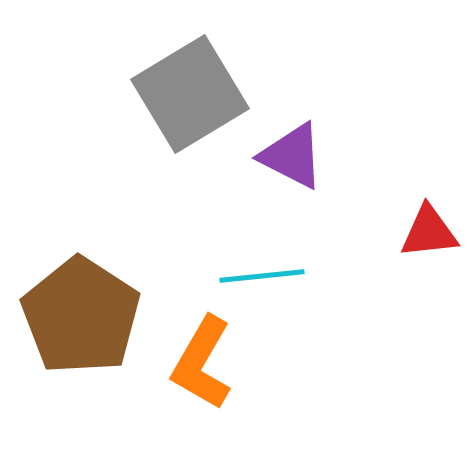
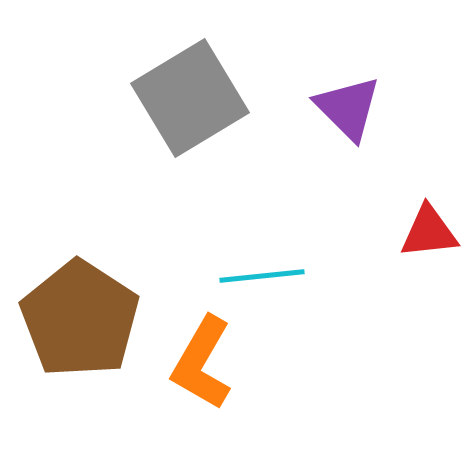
gray square: moved 4 px down
purple triangle: moved 56 px right, 48 px up; rotated 18 degrees clockwise
brown pentagon: moved 1 px left, 3 px down
